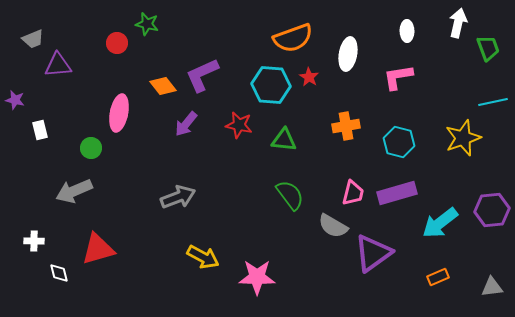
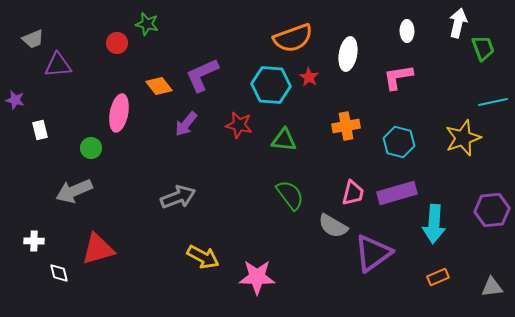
green trapezoid at (488, 48): moved 5 px left
orange diamond at (163, 86): moved 4 px left
cyan arrow at (440, 223): moved 6 px left, 1 px down; rotated 48 degrees counterclockwise
